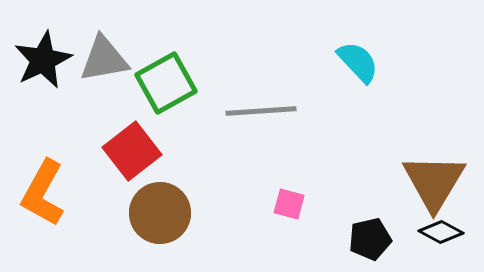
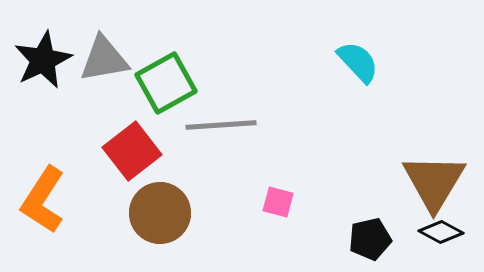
gray line: moved 40 px left, 14 px down
orange L-shape: moved 7 px down; rotated 4 degrees clockwise
pink square: moved 11 px left, 2 px up
